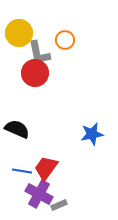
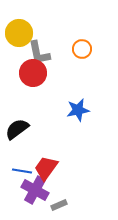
orange circle: moved 17 px right, 9 px down
red circle: moved 2 px left
black semicircle: rotated 60 degrees counterclockwise
blue star: moved 14 px left, 24 px up
purple cross: moved 4 px left, 4 px up
